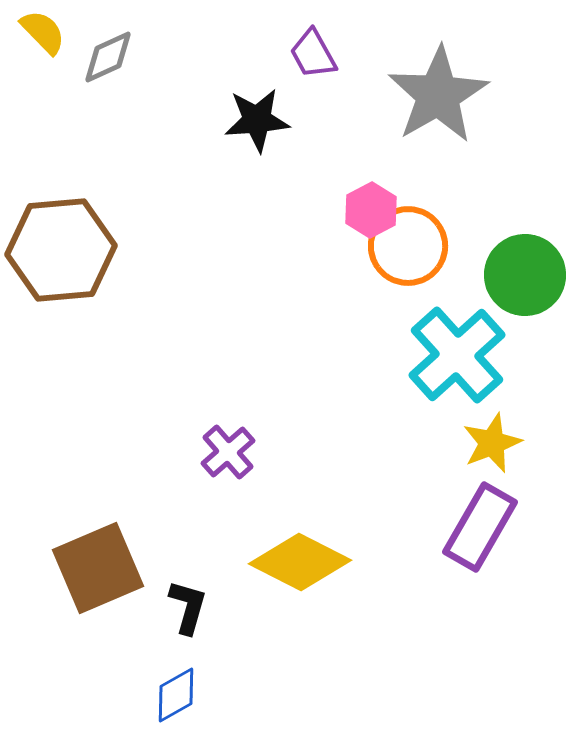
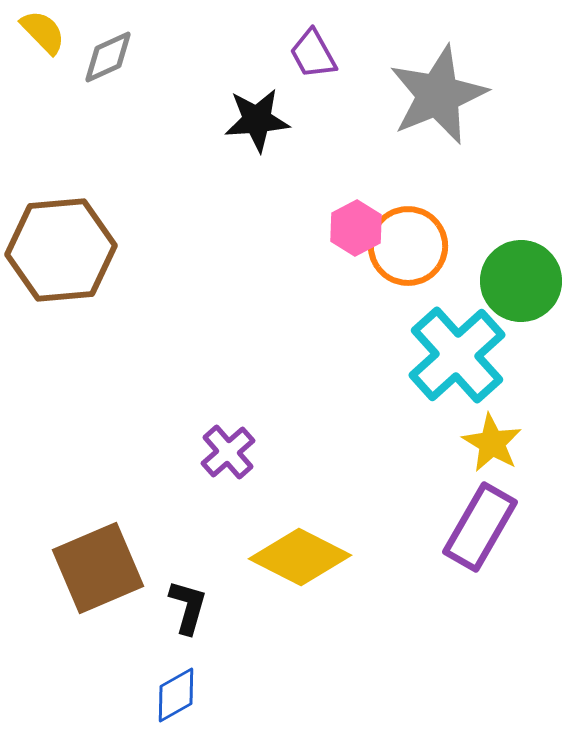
gray star: rotated 8 degrees clockwise
pink hexagon: moved 15 px left, 18 px down
green circle: moved 4 px left, 6 px down
yellow star: rotated 20 degrees counterclockwise
yellow diamond: moved 5 px up
